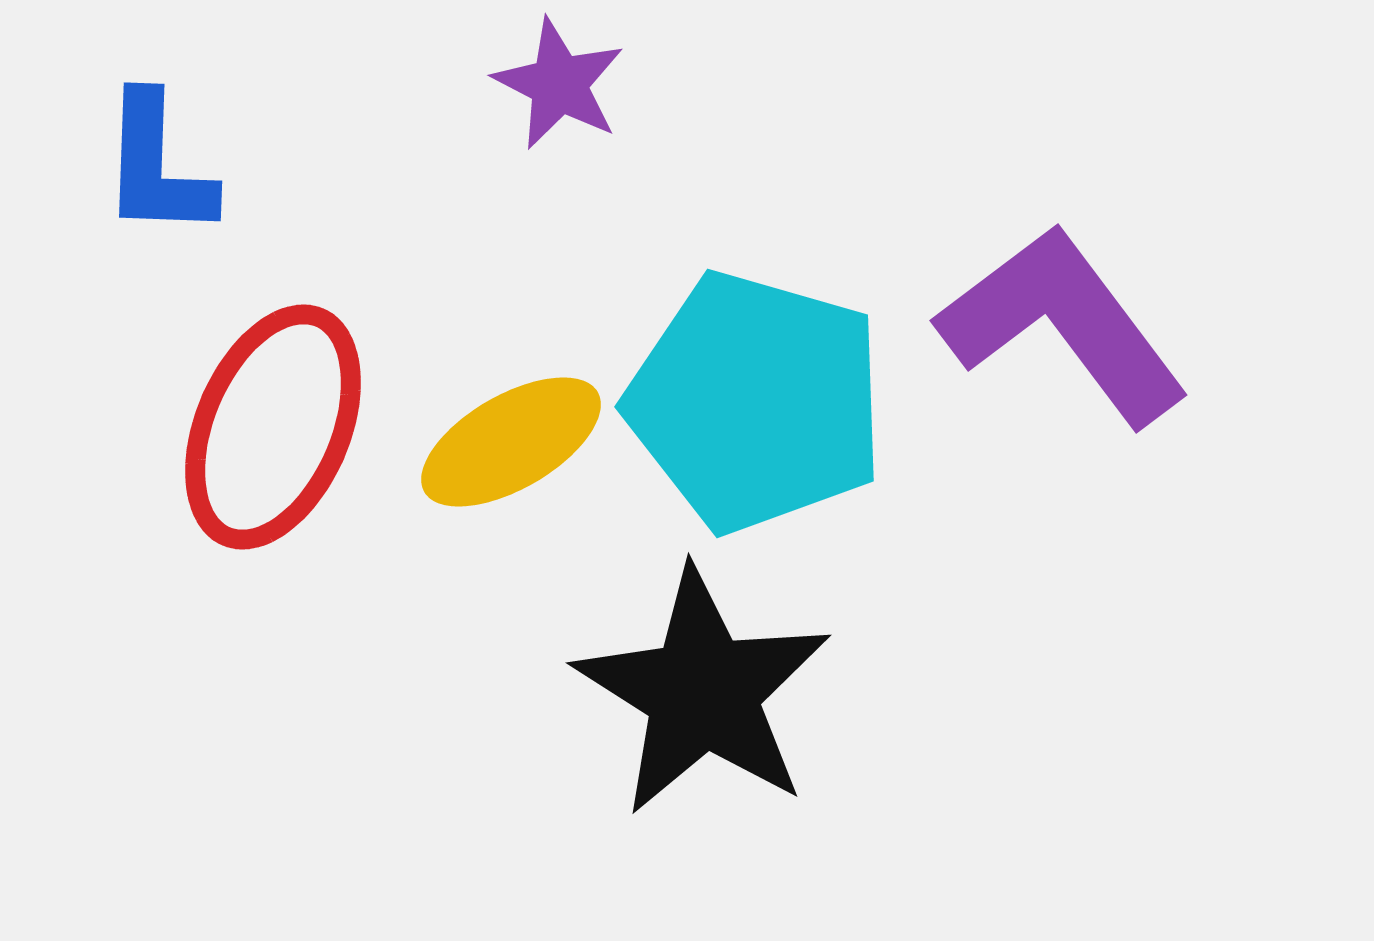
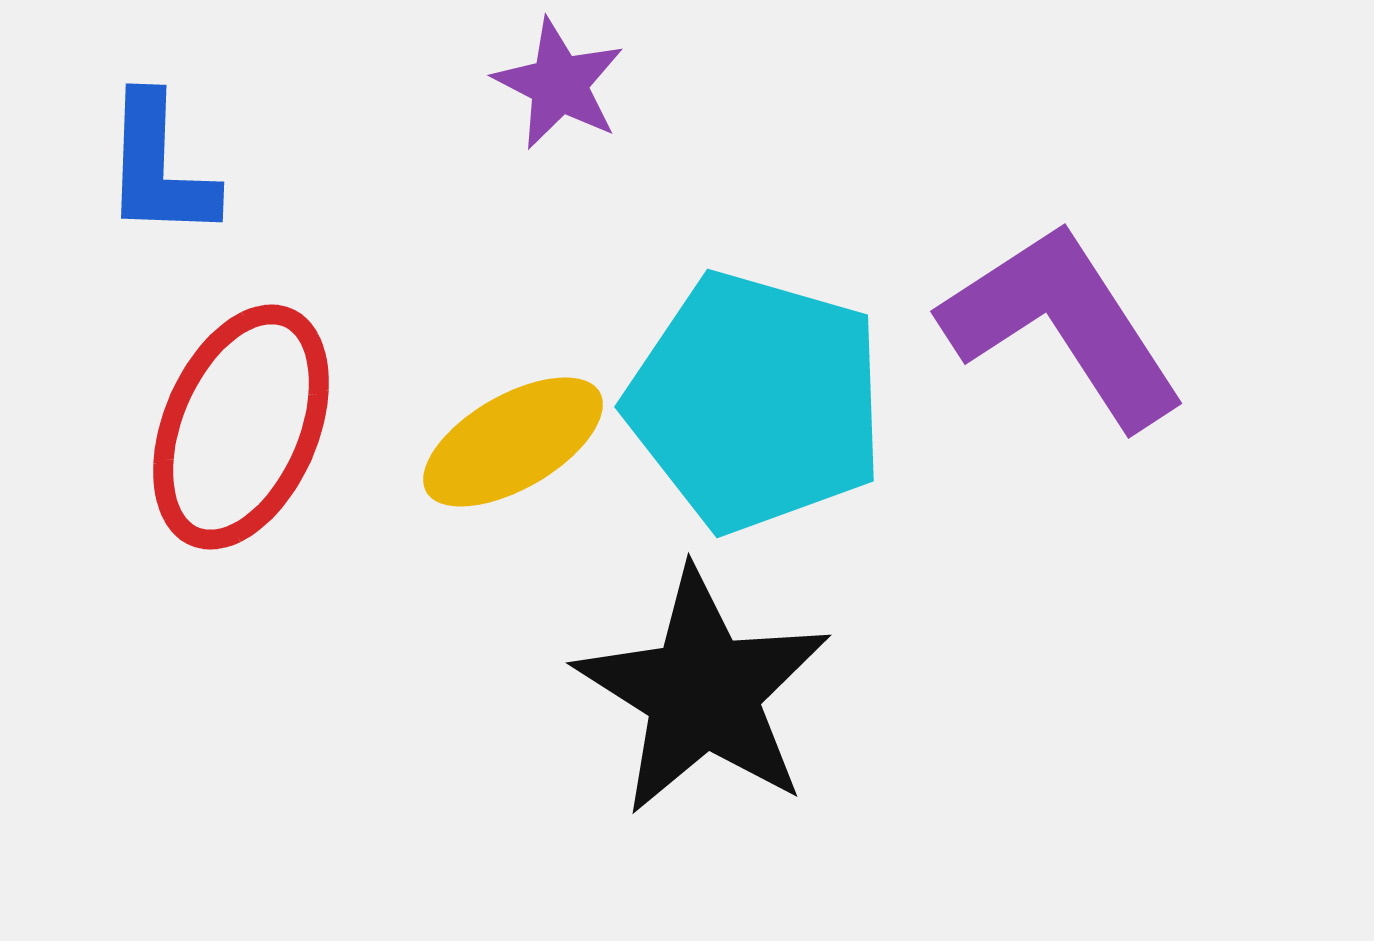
blue L-shape: moved 2 px right, 1 px down
purple L-shape: rotated 4 degrees clockwise
red ellipse: moved 32 px left
yellow ellipse: moved 2 px right
